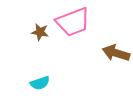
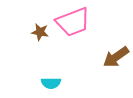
brown arrow: moved 4 px down; rotated 52 degrees counterclockwise
cyan semicircle: moved 11 px right; rotated 18 degrees clockwise
